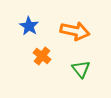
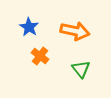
blue star: moved 1 px down
orange cross: moved 2 px left
